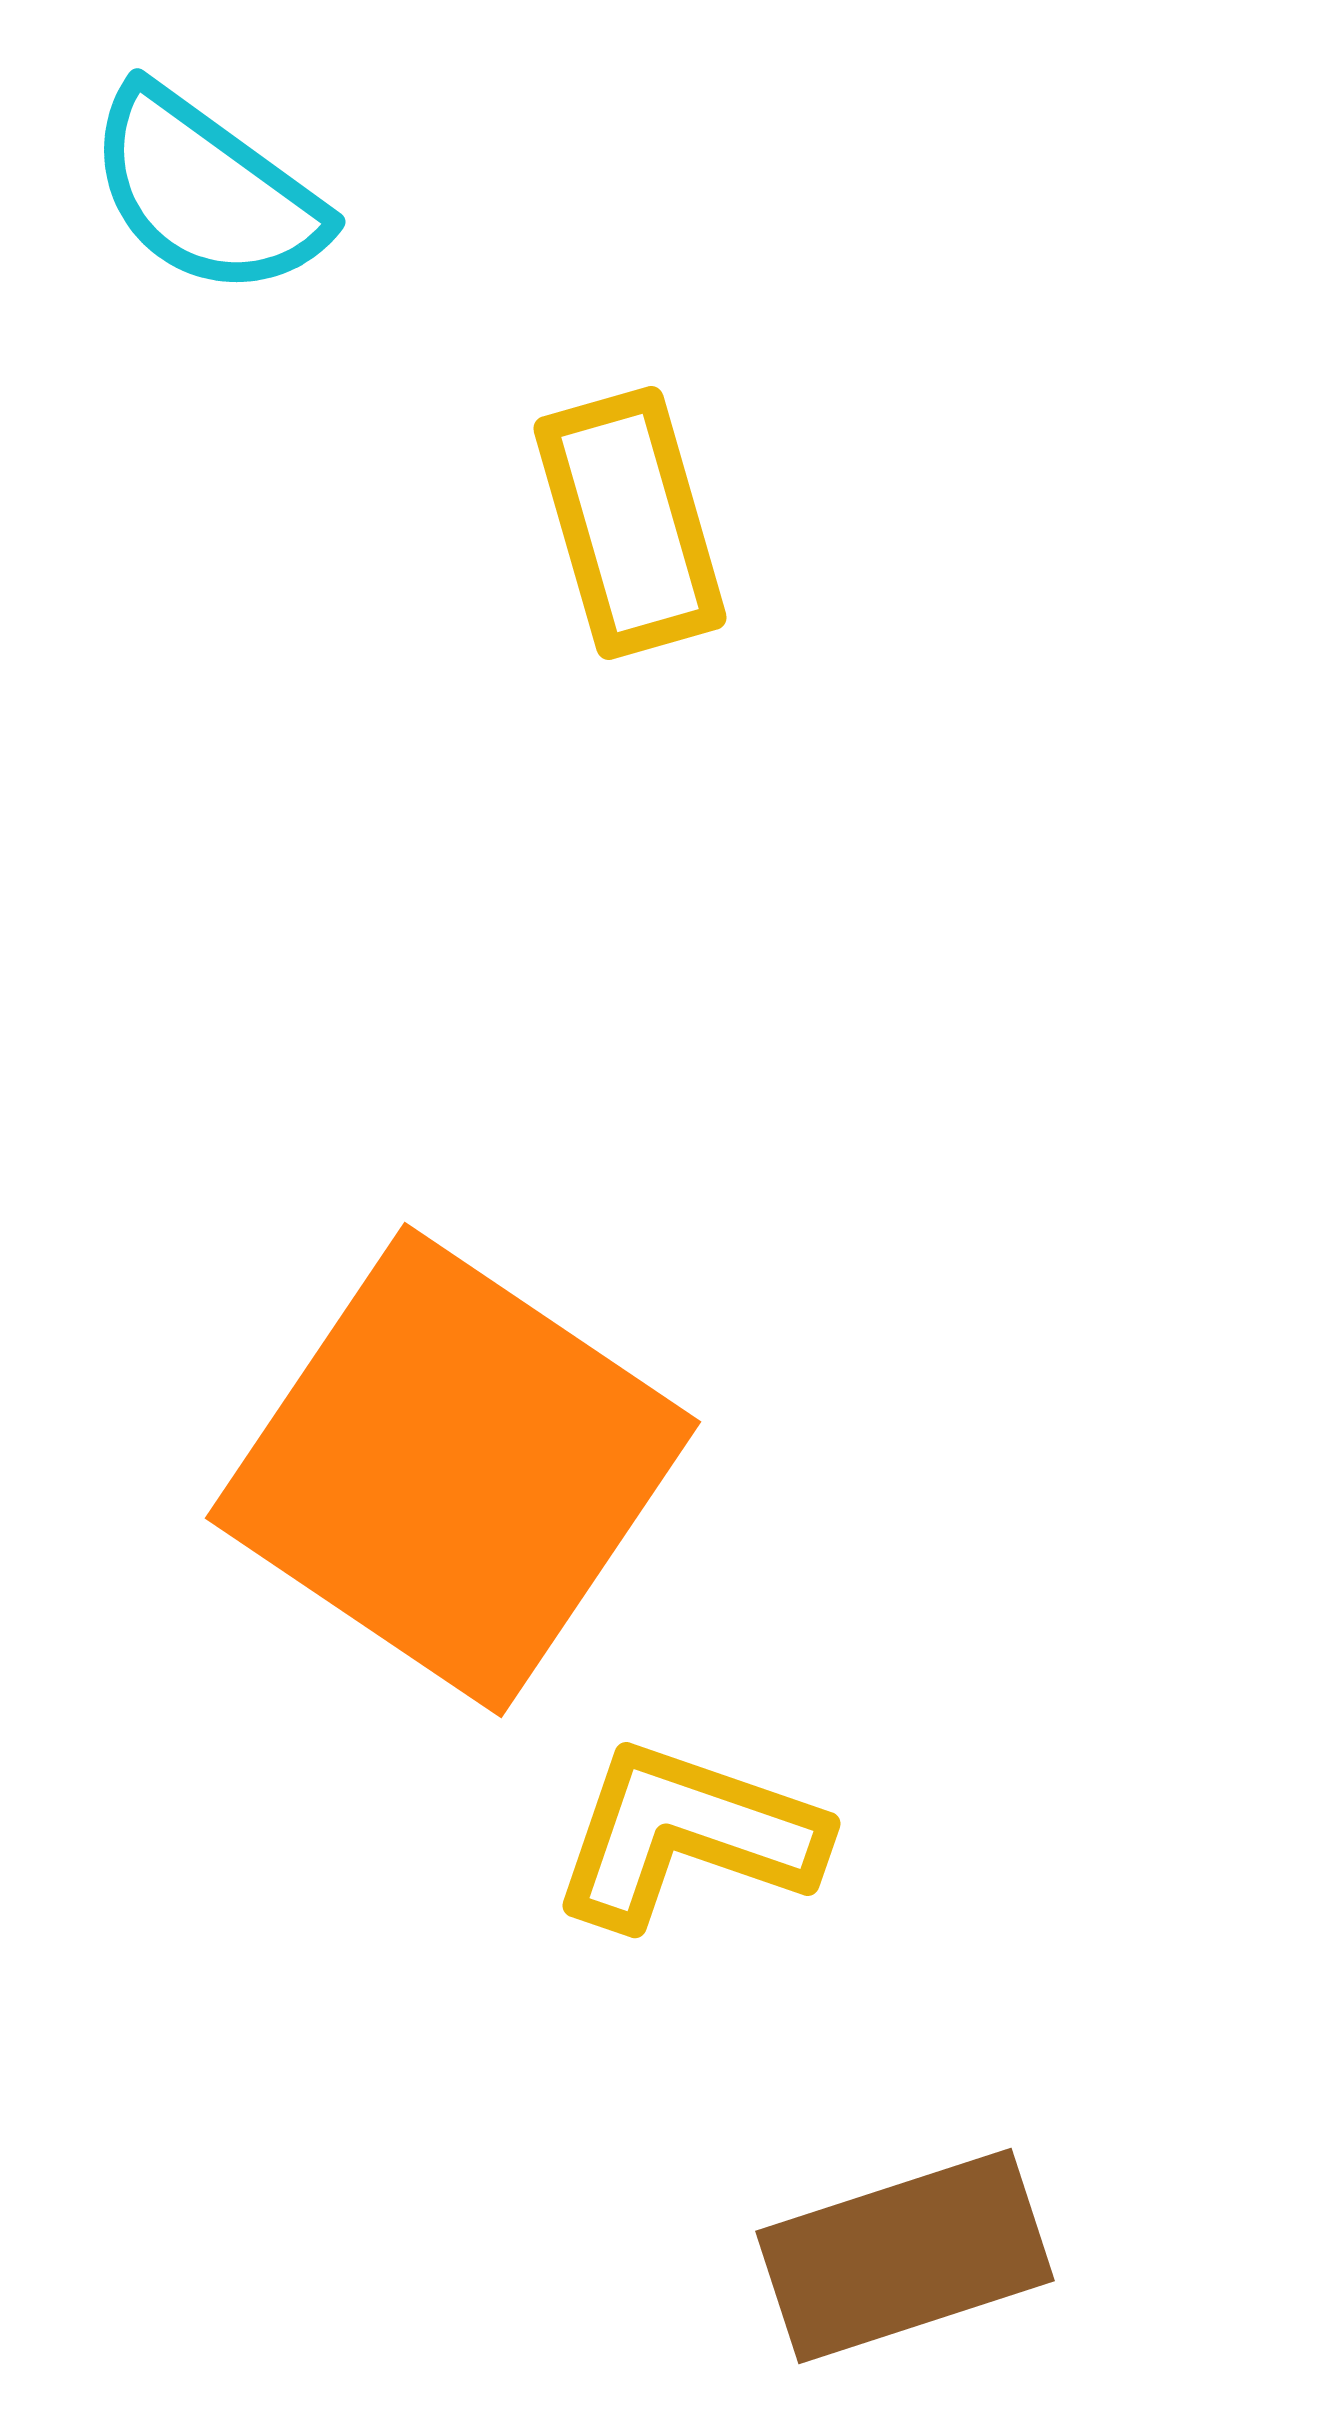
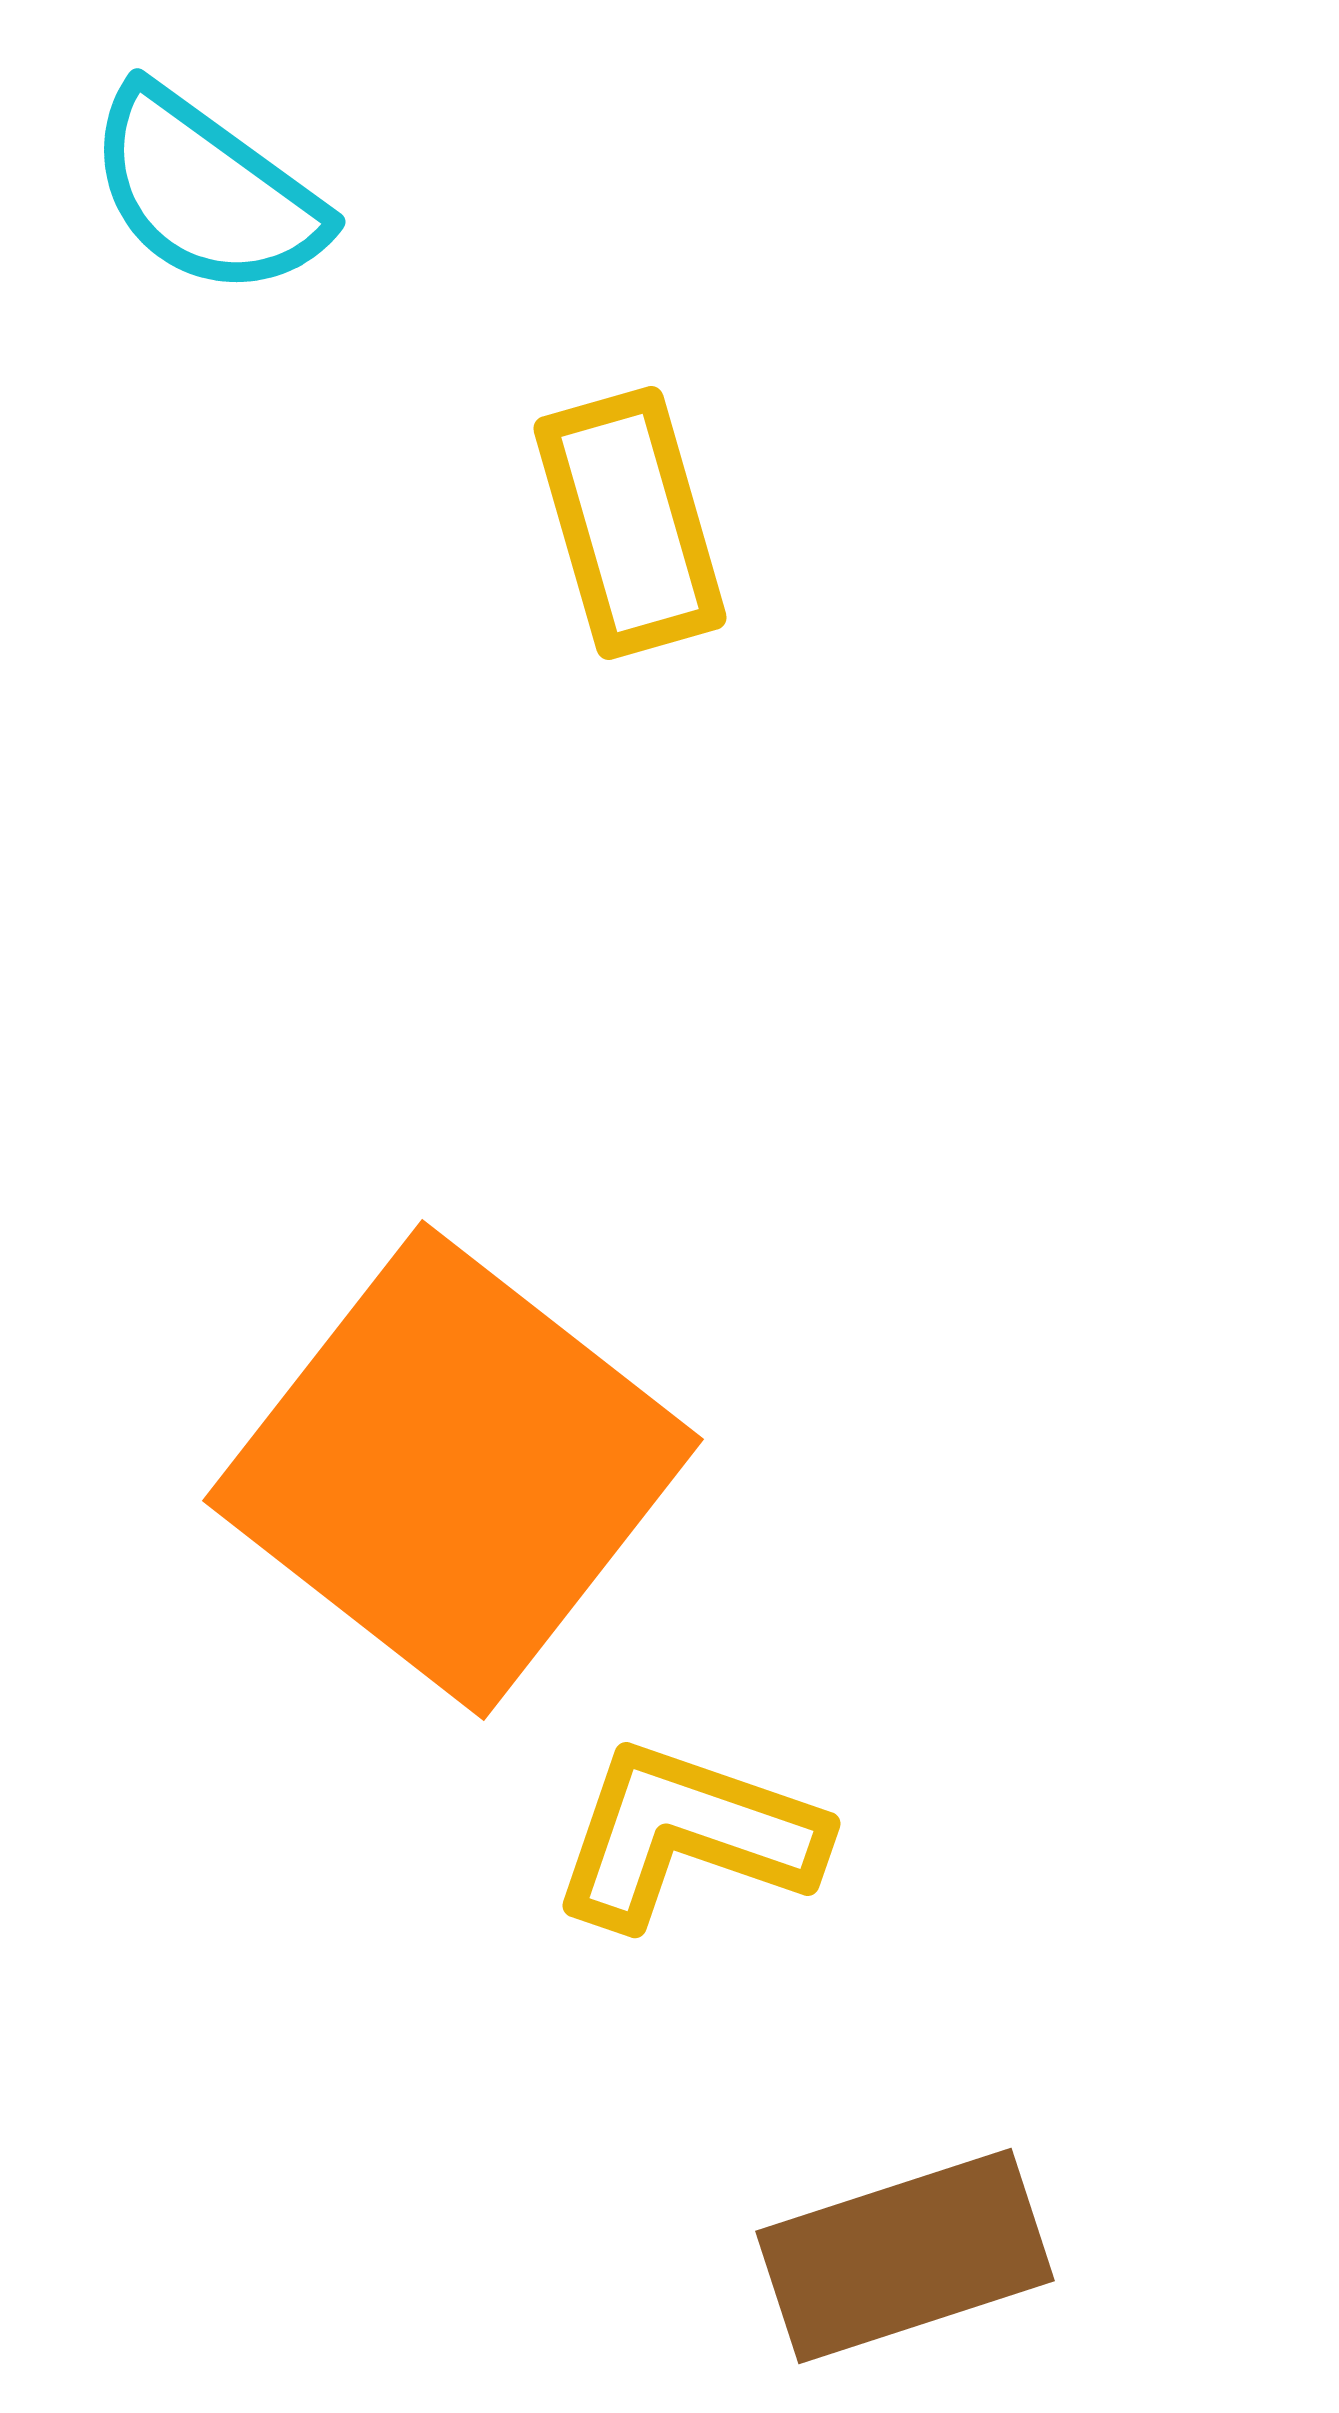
orange square: rotated 4 degrees clockwise
